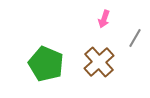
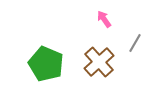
pink arrow: rotated 126 degrees clockwise
gray line: moved 5 px down
